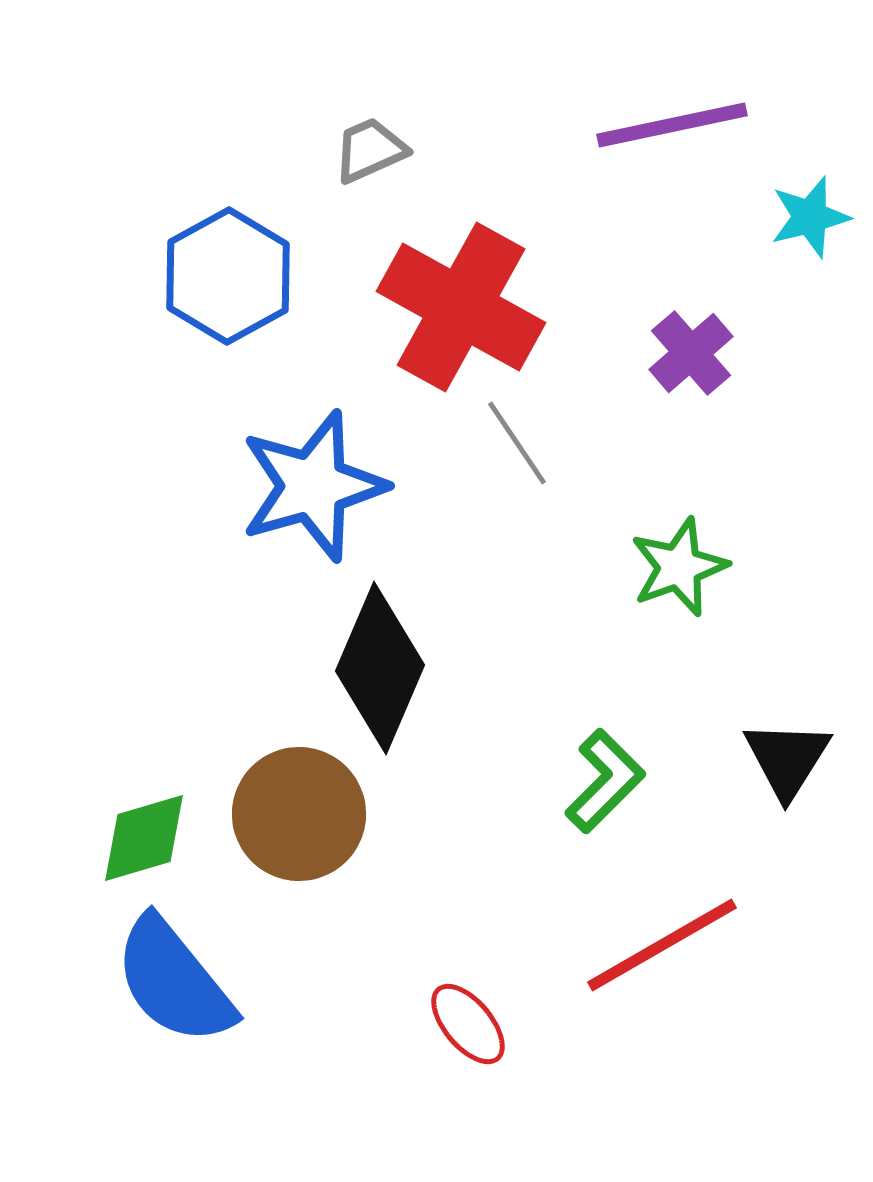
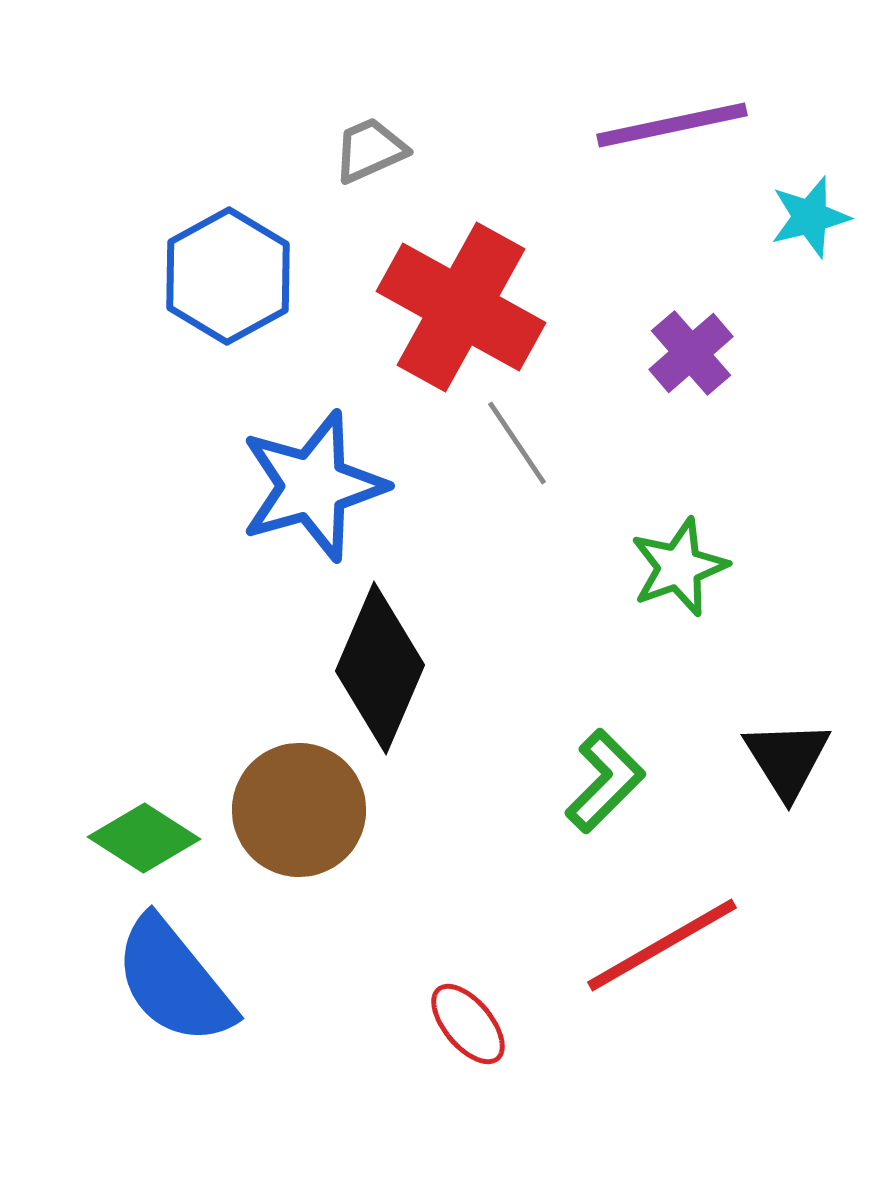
black triangle: rotated 4 degrees counterclockwise
brown circle: moved 4 px up
green diamond: rotated 49 degrees clockwise
